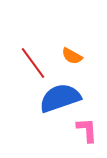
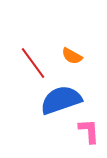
blue semicircle: moved 1 px right, 2 px down
pink L-shape: moved 2 px right, 1 px down
